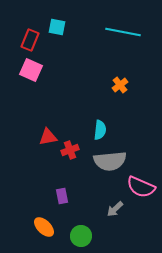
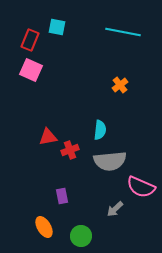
orange ellipse: rotated 15 degrees clockwise
